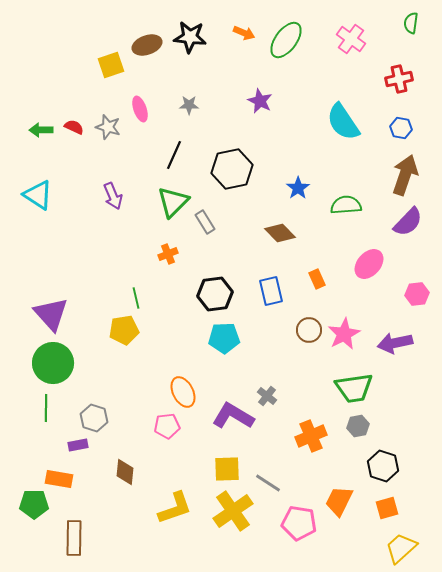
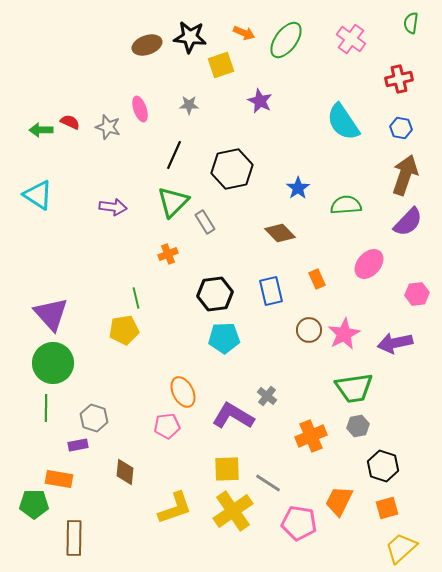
yellow square at (111, 65): moved 110 px right
red semicircle at (74, 127): moved 4 px left, 5 px up
purple arrow at (113, 196): moved 11 px down; rotated 60 degrees counterclockwise
